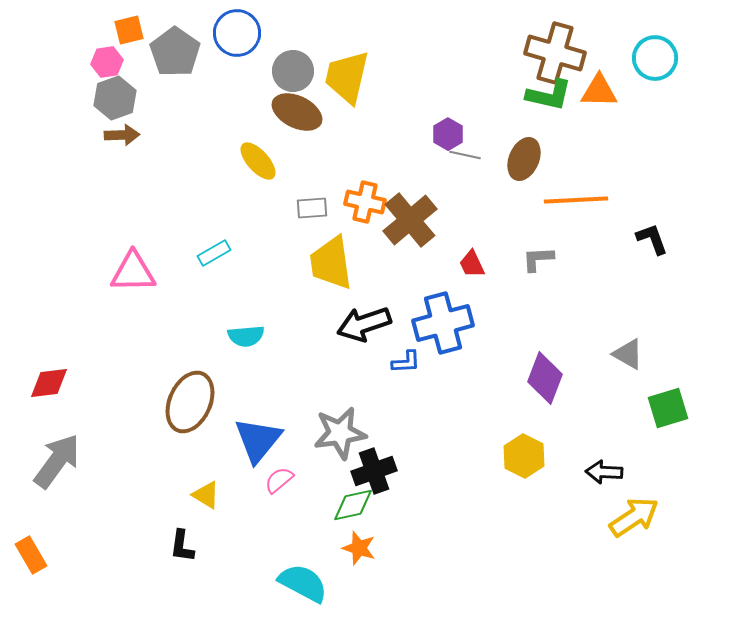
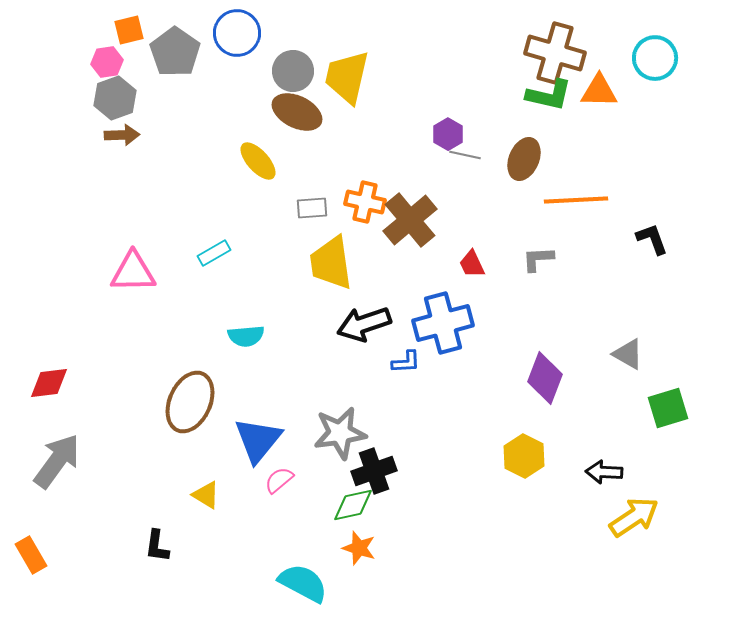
black L-shape at (182, 546): moved 25 px left
